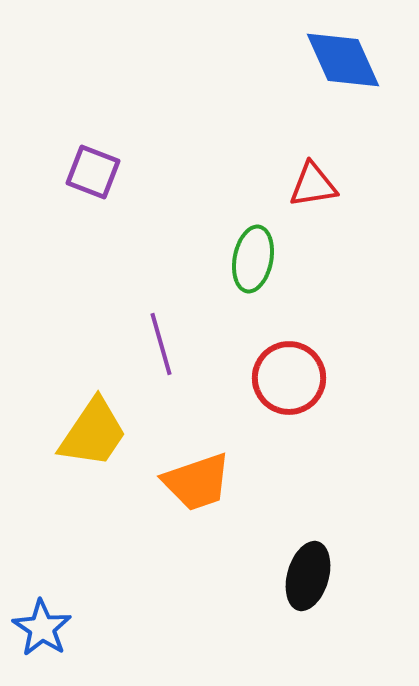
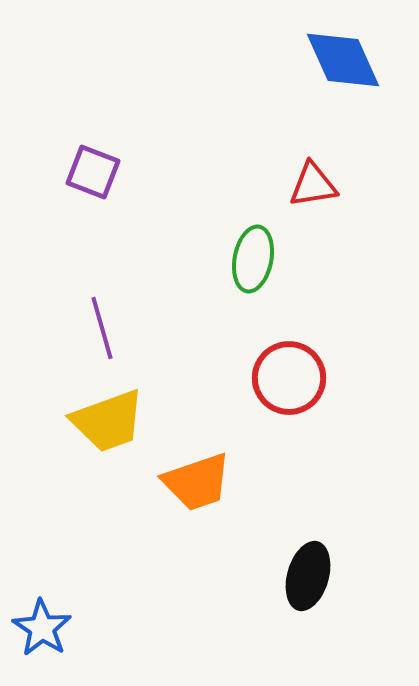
purple line: moved 59 px left, 16 px up
yellow trapezoid: moved 15 px right, 12 px up; rotated 36 degrees clockwise
